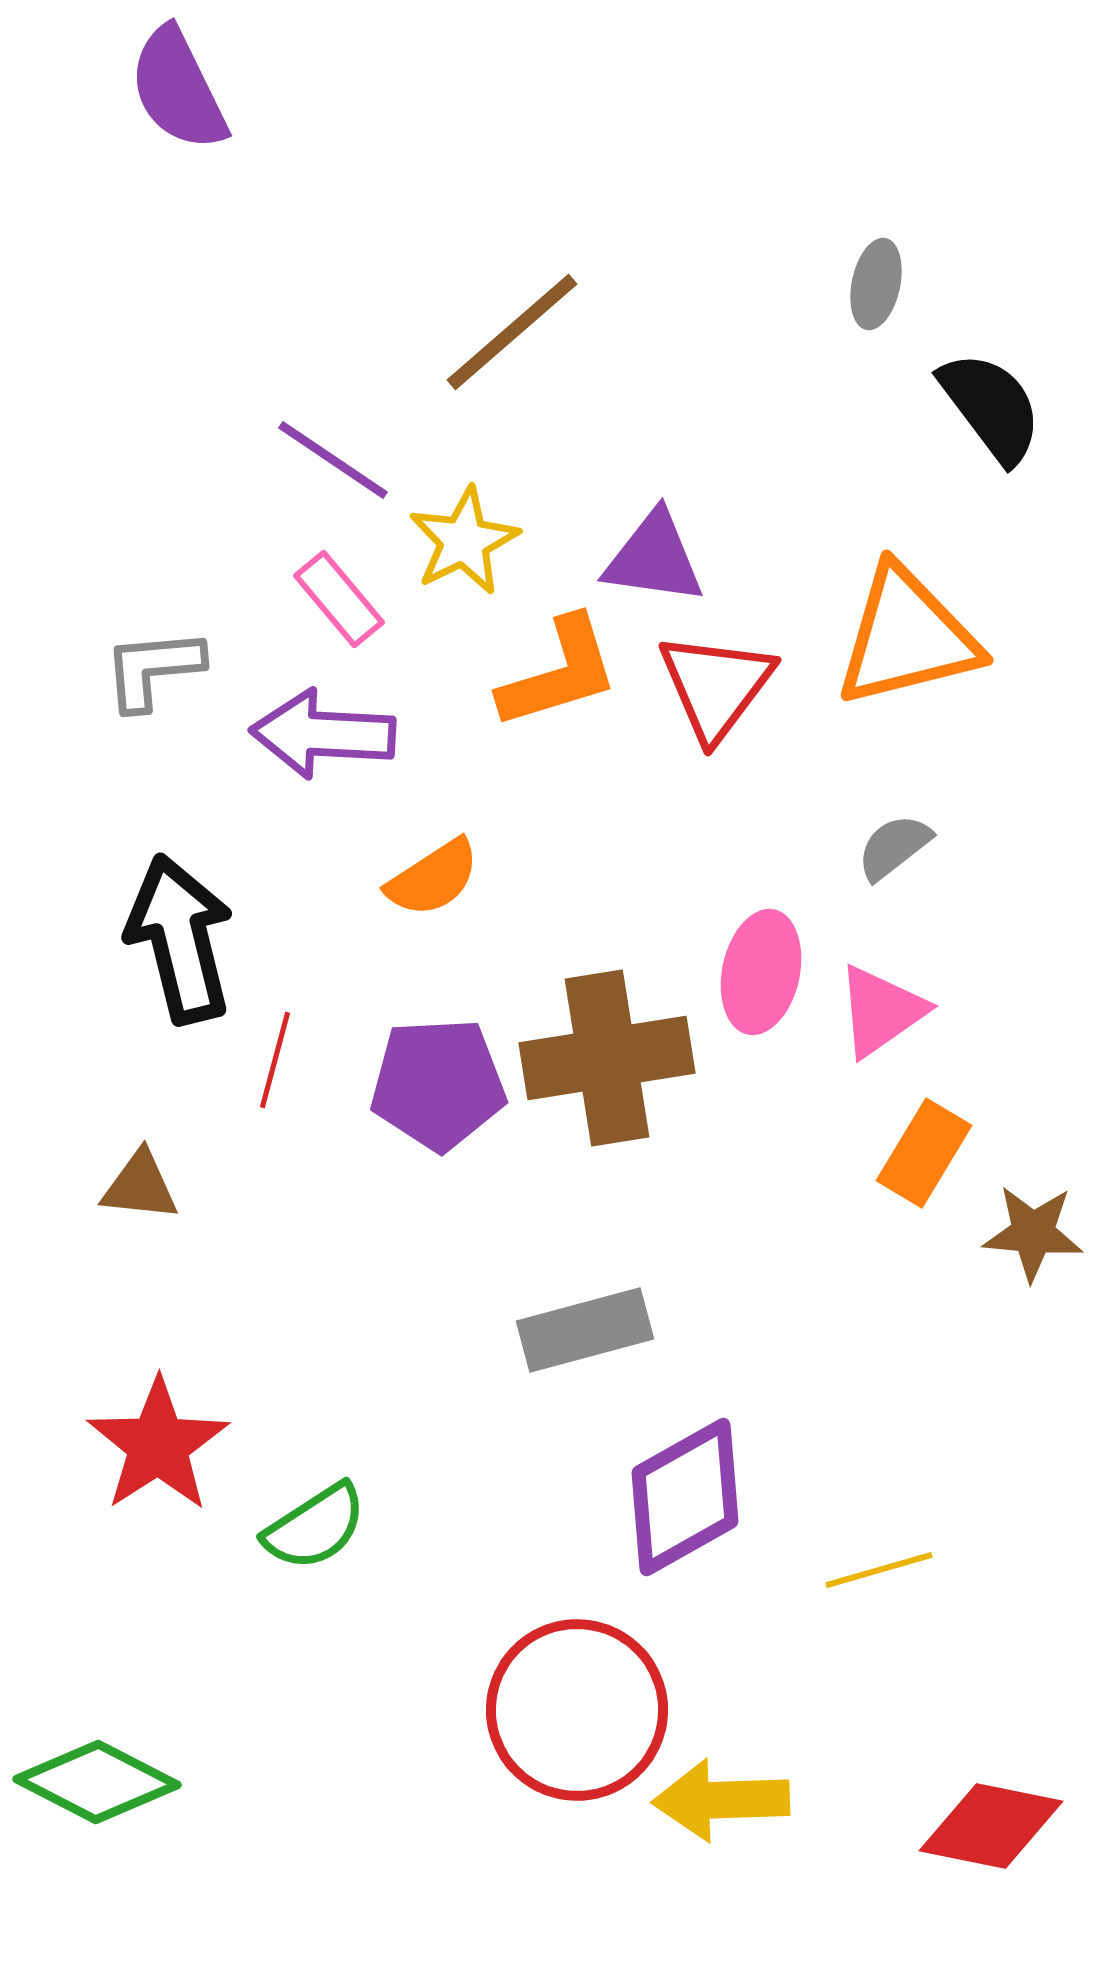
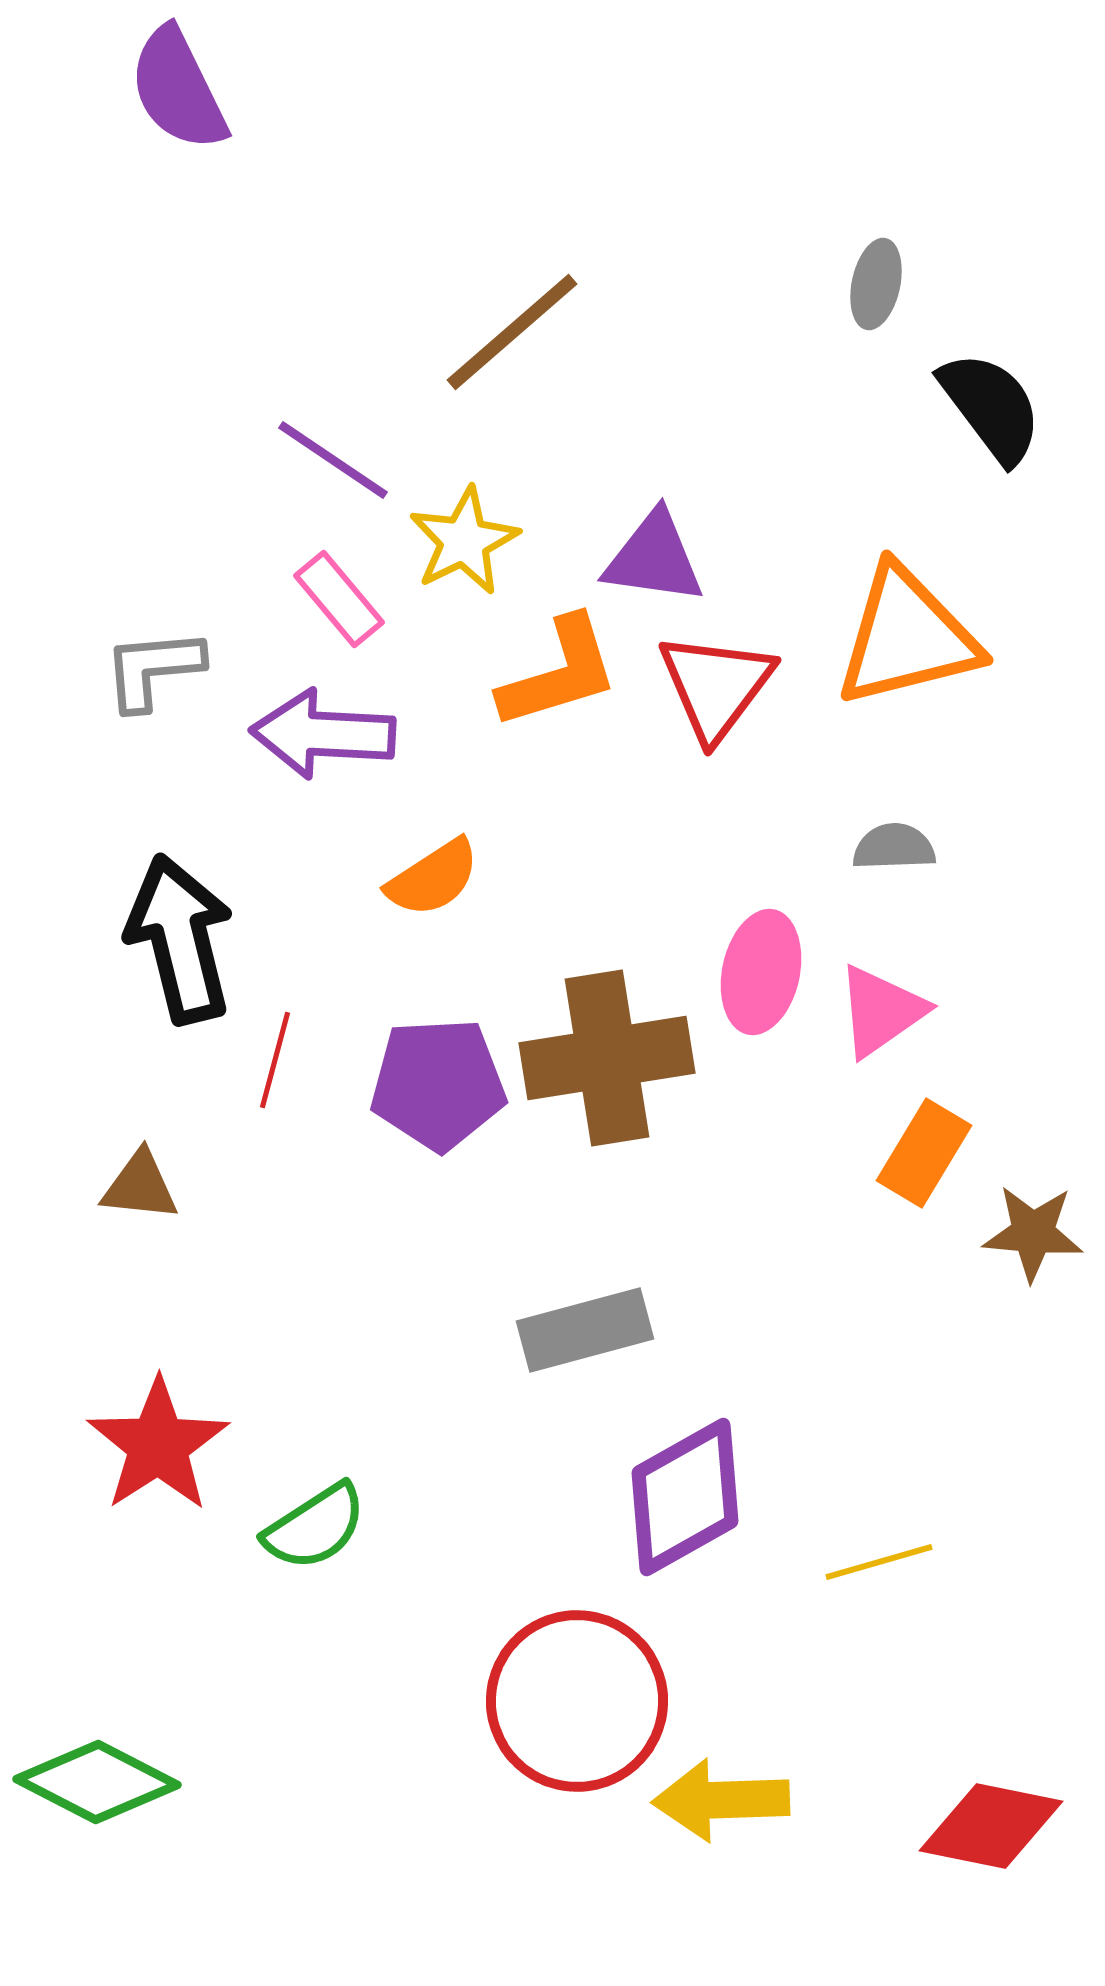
gray semicircle: rotated 36 degrees clockwise
yellow line: moved 8 px up
red circle: moved 9 px up
